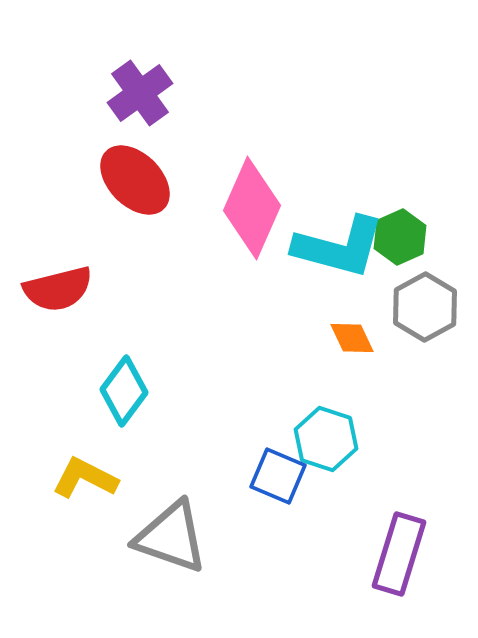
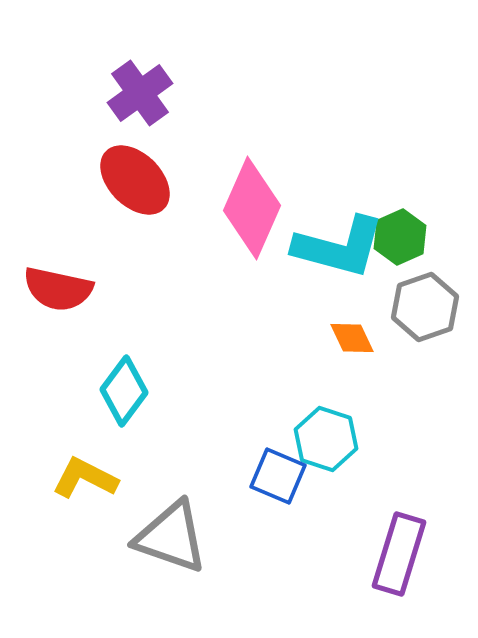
red semicircle: rotated 26 degrees clockwise
gray hexagon: rotated 10 degrees clockwise
